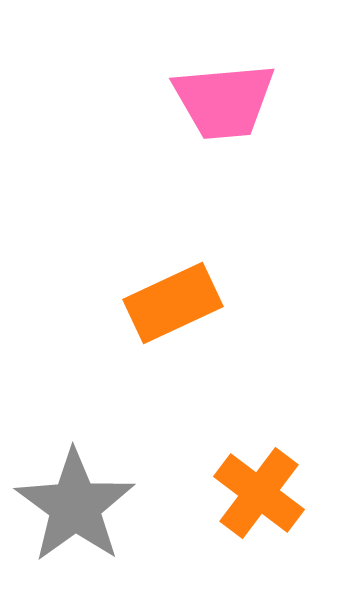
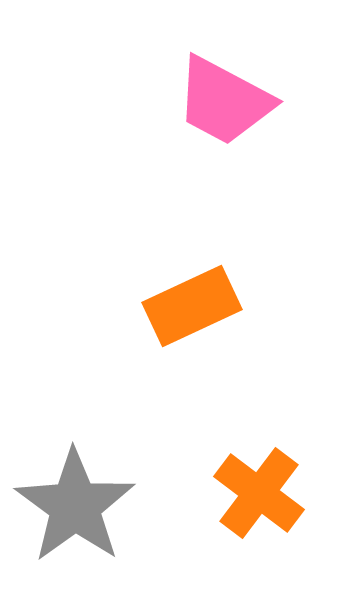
pink trapezoid: rotated 33 degrees clockwise
orange rectangle: moved 19 px right, 3 px down
